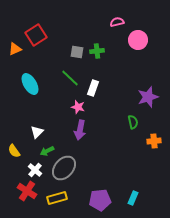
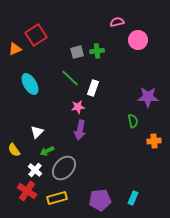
gray square: rotated 24 degrees counterclockwise
purple star: rotated 20 degrees clockwise
pink star: rotated 24 degrees counterclockwise
green semicircle: moved 1 px up
yellow semicircle: moved 1 px up
